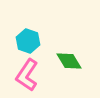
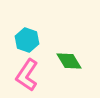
cyan hexagon: moved 1 px left, 1 px up
